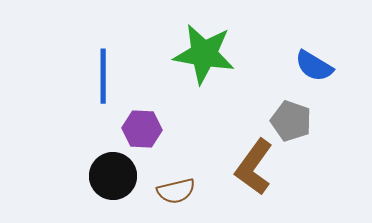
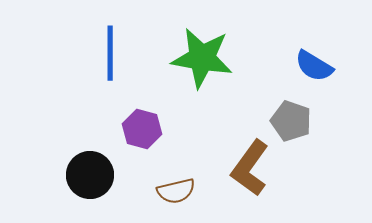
green star: moved 2 px left, 4 px down
blue line: moved 7 px right, 23 px up
purple hexagon: rotated 12 degrees clockwise
brown L-shape: moved 4 px left, 1 px down
black circle: moved 23 px left, 1 px up
